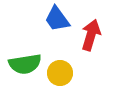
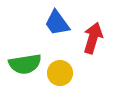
blue trapezoid: moved 4 px down
red arrow: moved 2 px right, 3 px down
